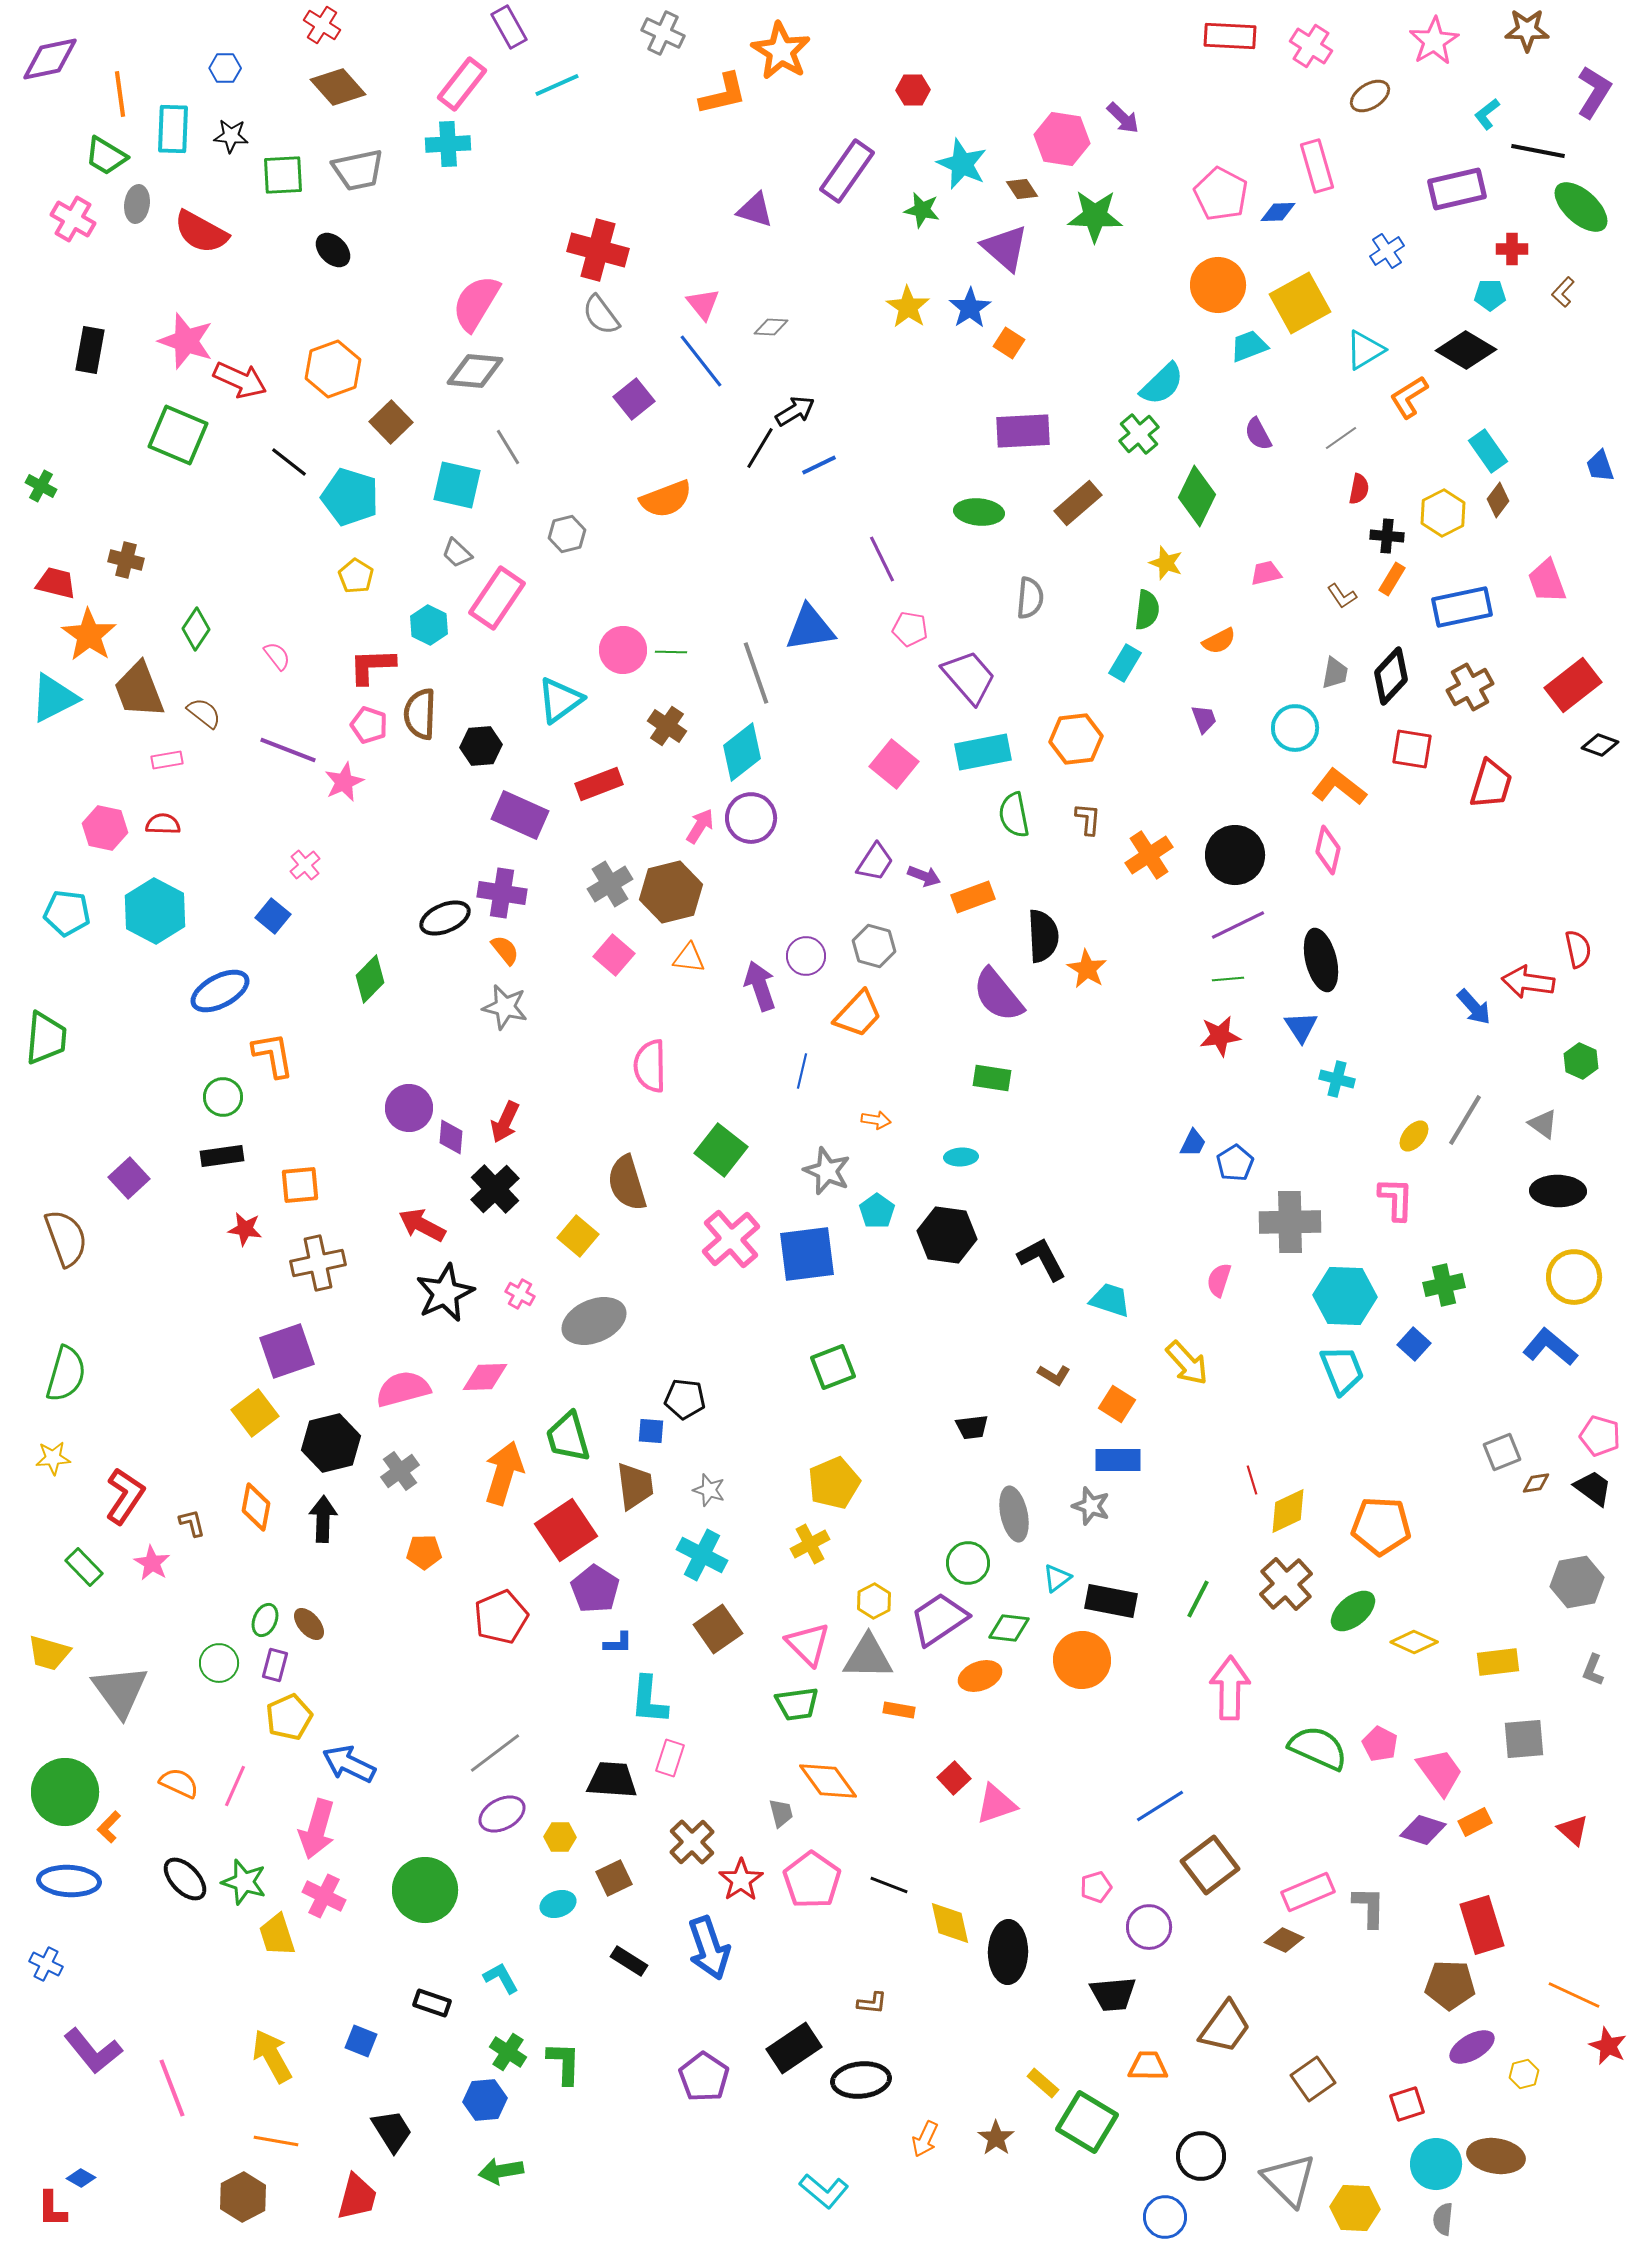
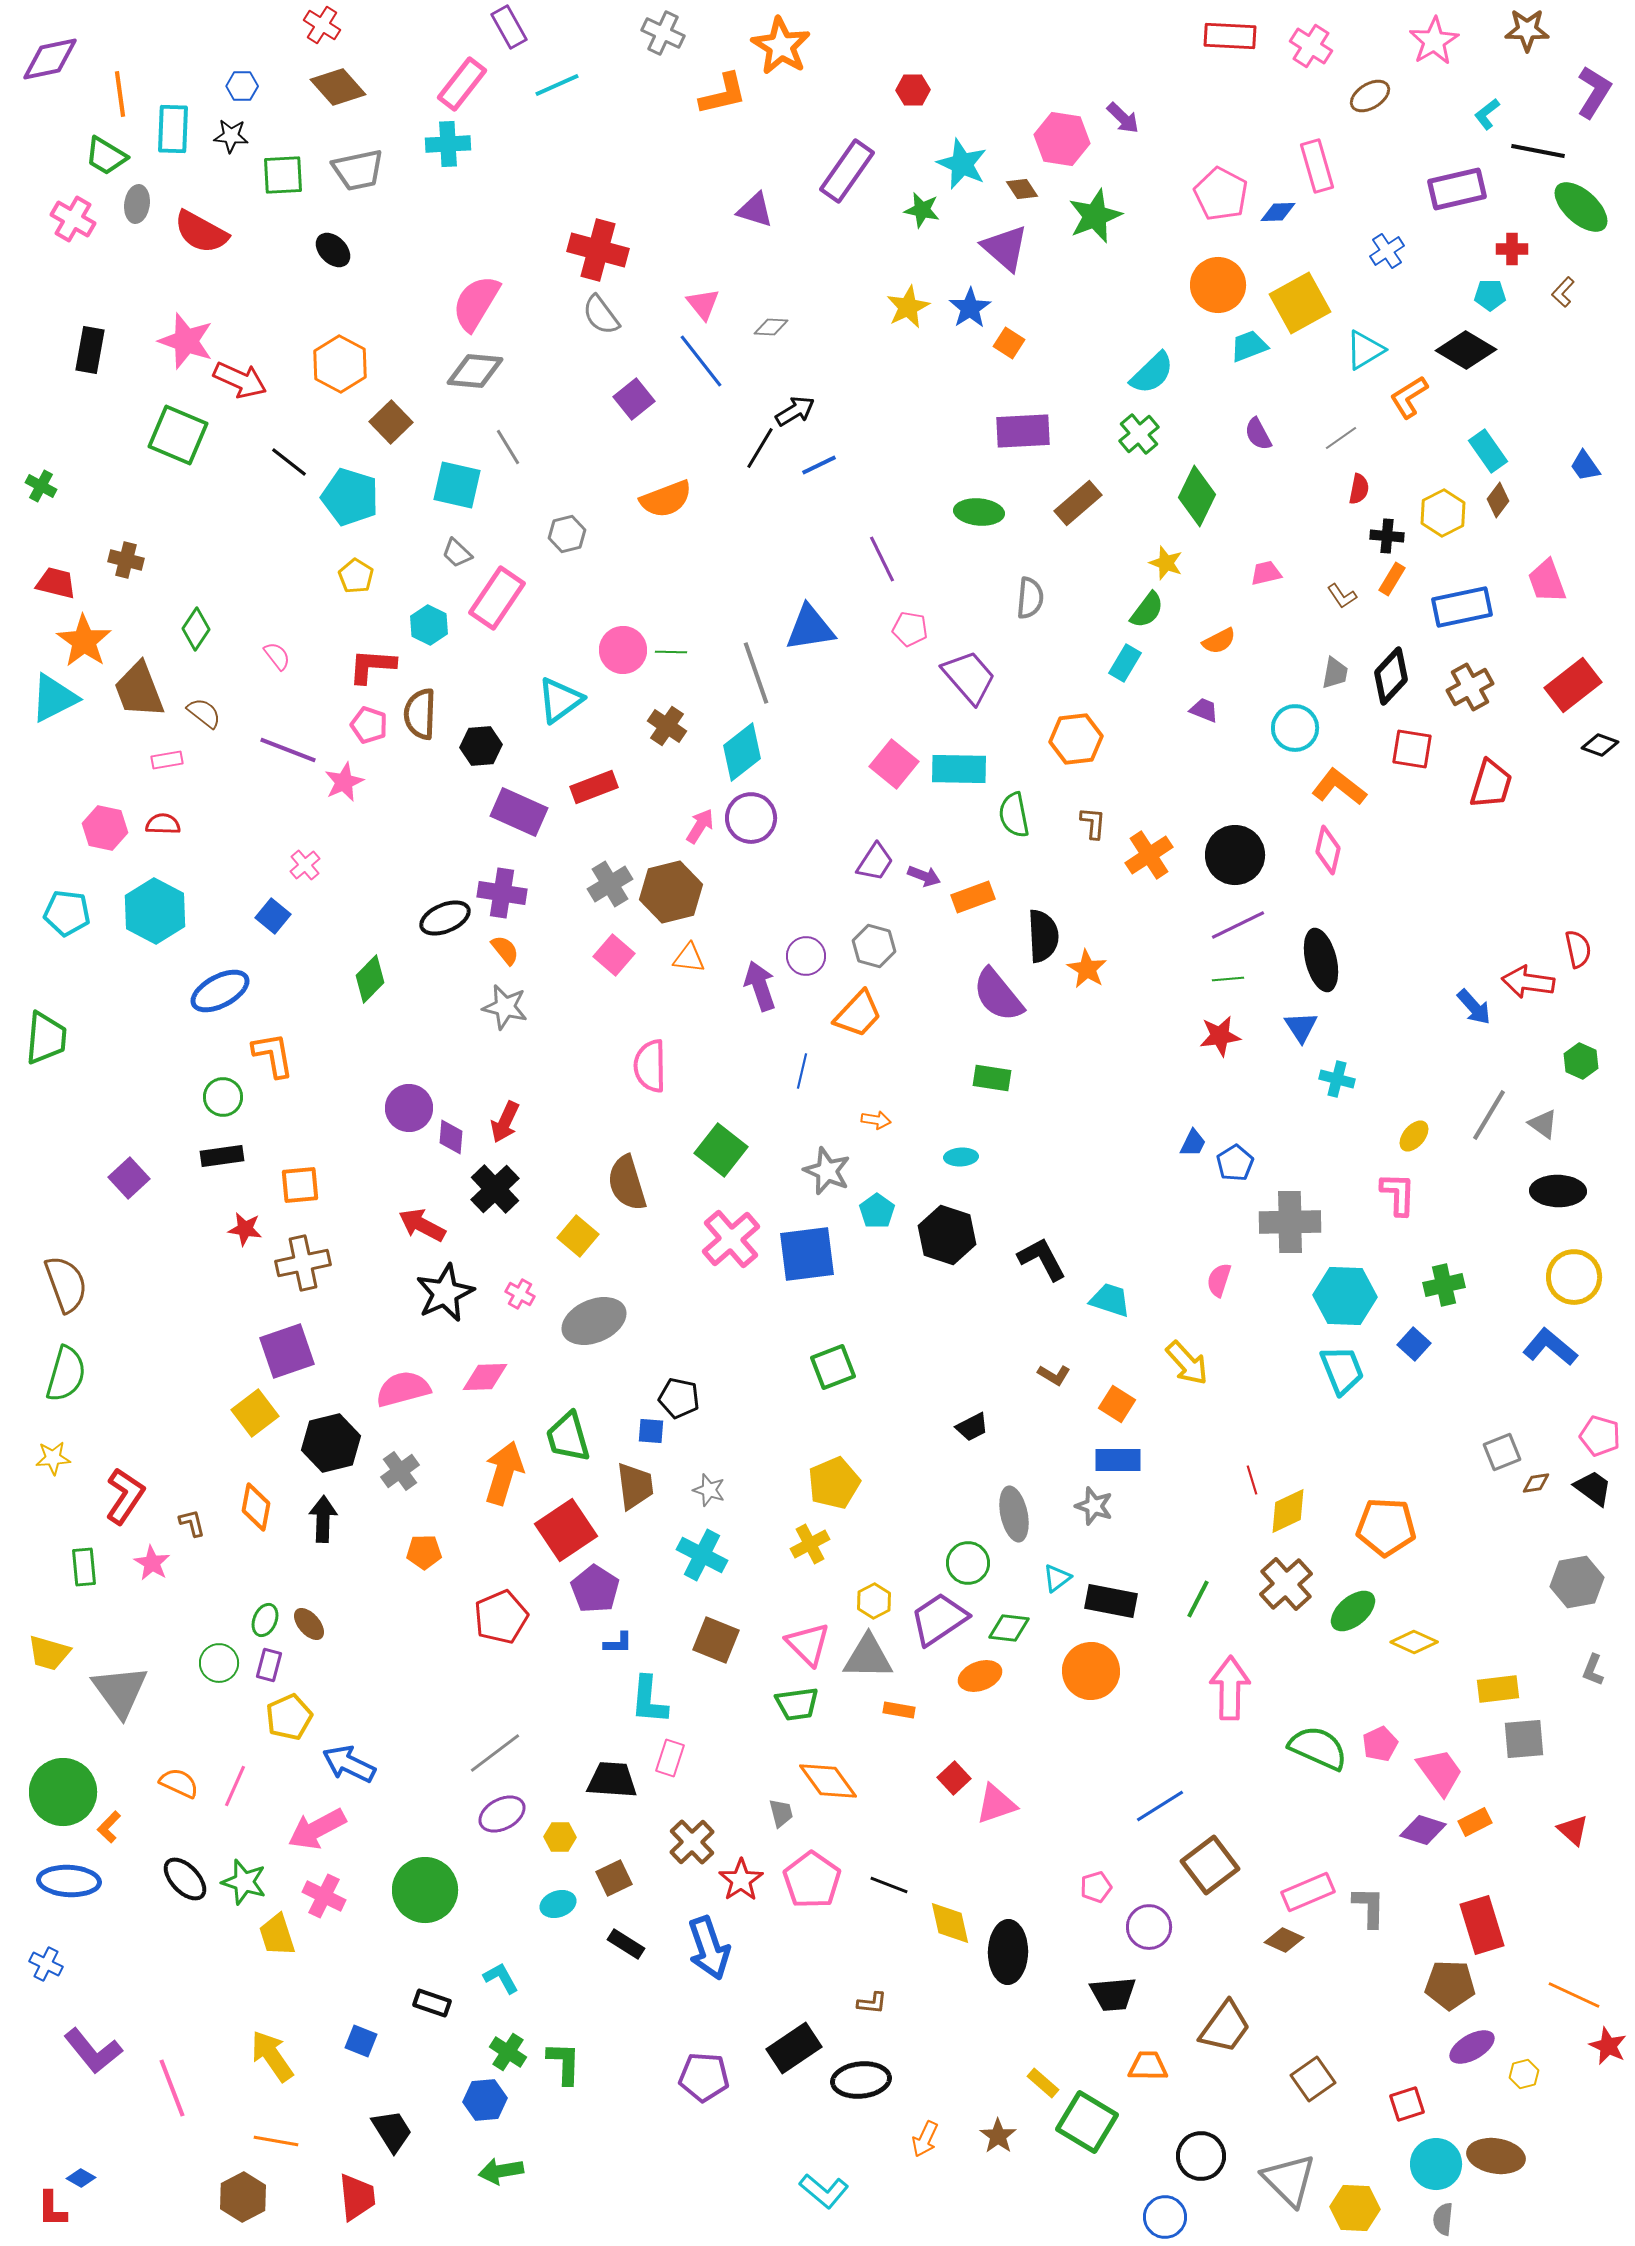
orange star at (781, 51): moved 5 px up
blue hexagon at (225, 68): moved 17 px right, 18 px down
green star at (1095, 216): rotated 24 degrees counterclockwise
yellow star at (908, 307): rotated 12 degrees clockwise
orange hexagon at (333, 369): moved 7 px right, 5 px up; rotated 12 degrees counterclockwise
cyan semicircle at (1162, 384): moved 10 px left, 11 px up
blue trapezoid at (1600, 466): moved 15 px left; rotated 16 degrees counterclockwise
green semicircle at (1147, 610): rotated 30 degrees clockwise
orange star at (89, 635): moved 5 px left, 6 px down
red L-shape at (372, 666): rotated 6 degrees clockwise
purple trapezoid at (1204, 719): moved 9 px up; rotated 48 degrees counterclockwise
cyan rectangle at (983, 752): moved 24 px left, 17 px down; rotated 12 degrees clockwise
red rectangle at (599, 784): moved 5 px left, 3 px down
purple rectangle at (520, 815): moved 1 px left, 3 px up
brown L-shape at (1088, 819): moved 5 px right, 4 px down
gray line at (1465, 1120): moved 24 px right, 5 px up
pink L-shape at (1396, 1199): moved 2 px right, 5 px up
black hexagon at (947, 1235): rotated 10 degrees clockwise
brown semicircle at (66, 1238): moved 46 px down
brown cross at (318, 1263): moved 15 px left
black pentagon at (685, 1399): moved 6 px left, 1 px up; rotated 6 degrees clockwise
black trapezoid at (972, 1427): rotated 20 degrees counterclockwise
gray star at (1091, 1506): moved 3 px right
orange pentagon at (1381, 1526): moved 5 px right, 1 px down
green rectangle at (84, 1567): rotated 39 degrees clockwise
brown square at (718, 1629): moved 2 px left, 11 px down; rotated 33 degrees counterclockwise
orange circle at (1082, 1660): moved 9 px right, 11 px down
yellow rectangle at (1498, 1662): moved 27 px down
purple rectangle at (275, 1665): moved 6 px left
pink pentagon at (1380, 1744): rotated 20 degrees clockwise
green circle at (65, 1792): moved 2 px left
pink arrow at (317, 1829): rotated 46 degrees clockwise
black rectangle at (629, 1961): moved 3 px left, 17 px up
yellow arrow at (272, 2056): rotated 6 degrees counterclockwise
purple pentagon at (704, 2077): rotated 30 degrees counterclockwise
brown star at (996, 2138): moved 2 px right, 2 px up
red trapezoid at (357, 2197): rotated 21 degrees counterclockwise
